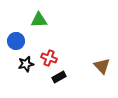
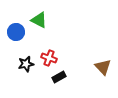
green triangle: rotated 30 degrees clockwise
blue circle: moved 9 px up
brown triangle: moved 1 px right, 1 px down
